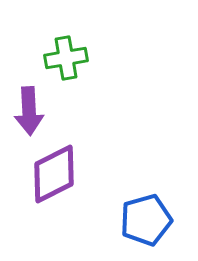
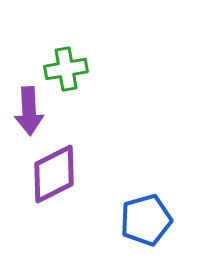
green cross: moved 11 px down
